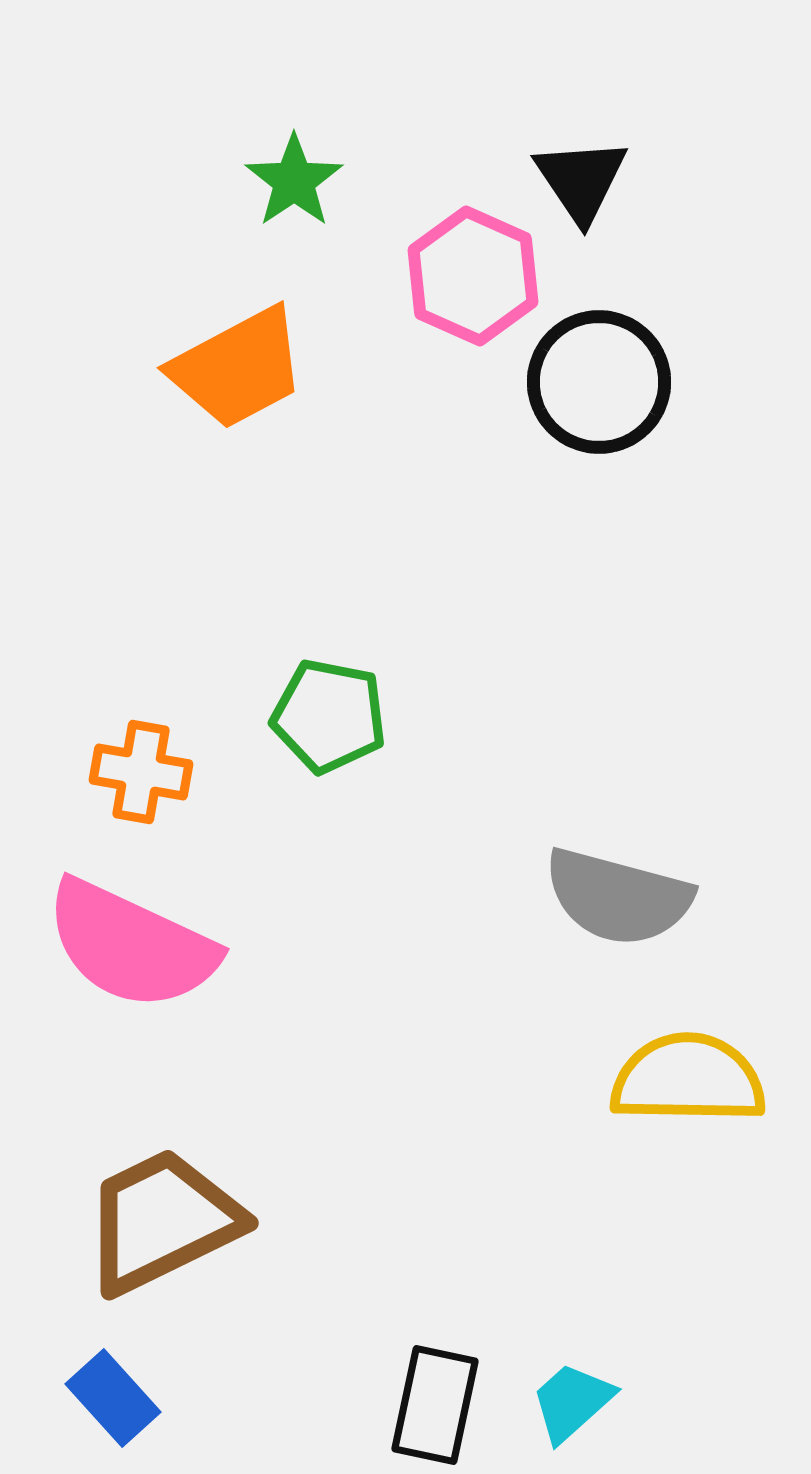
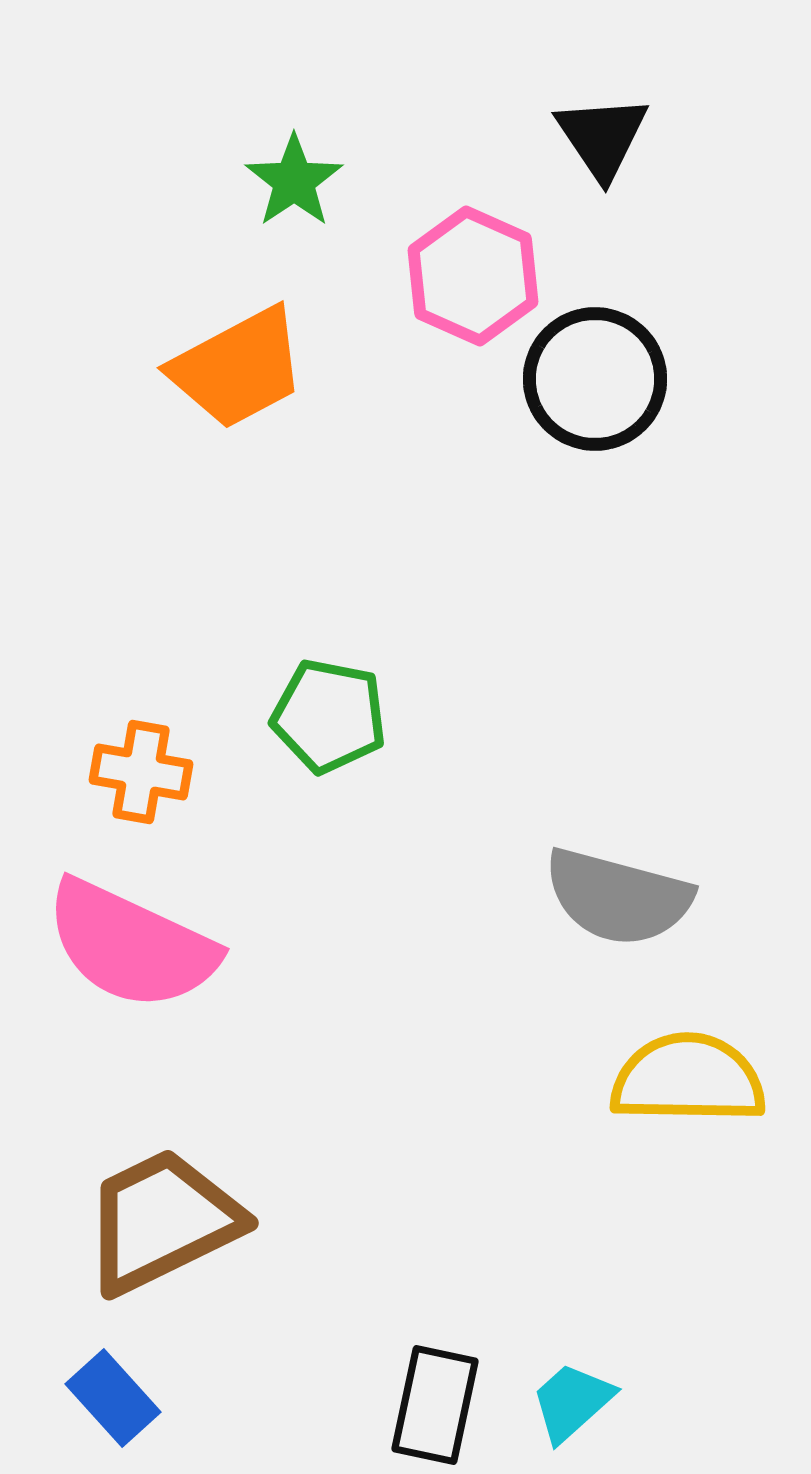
black triangle: moved 21 px right, 43 px up
black circle: moved 4 px left, 3 px up
